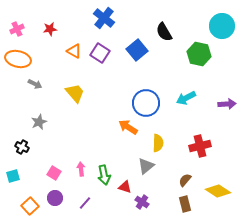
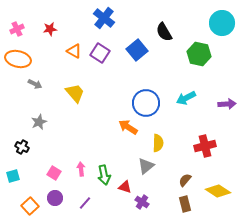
cyan circle: moved 3 px up
red cross: moved 5 px right
